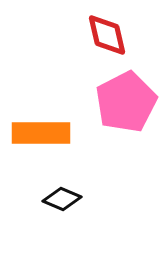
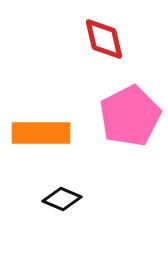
red diamond: moved 3 px left, 4 px down
pink pentagon: moved 4 px right, 14 px down
